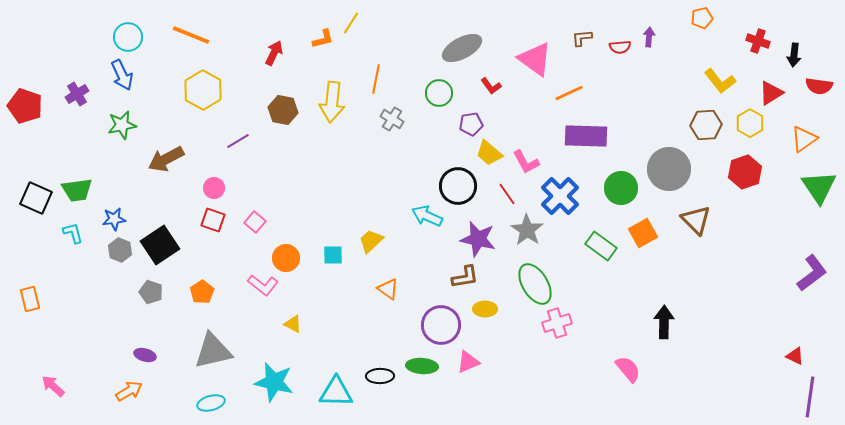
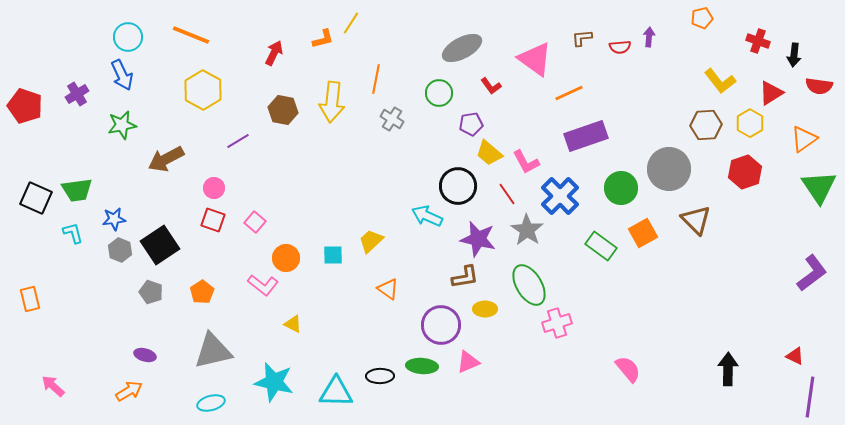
purple rectangle at (586, 136): rotated 21 degrees counterclockwise
green ellipse at (535, 284): moved 6 px left, 1 px down
black arrow at (664, 322): moved 64 px right, 47 px down
